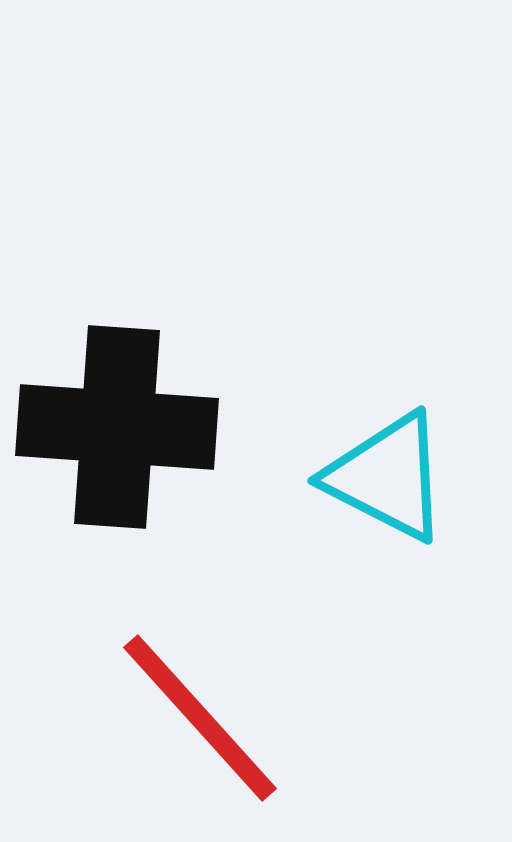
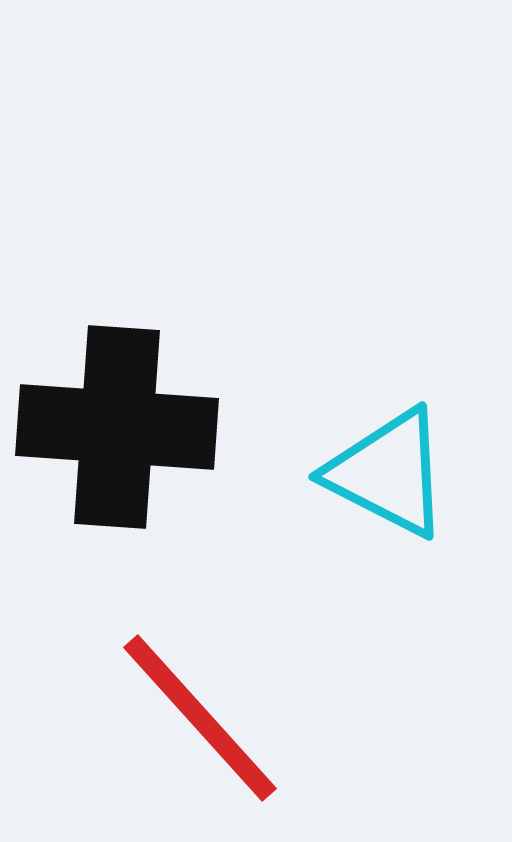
cyan triangle: moved 1 px right, 4 px up
